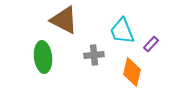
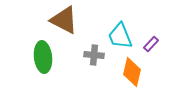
cyan trapezoid: moved 2 px left, 5 px down
gray cross: rotated 12 degrees clockwise
